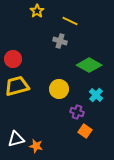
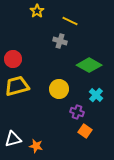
white triangle: moved 3 px left
